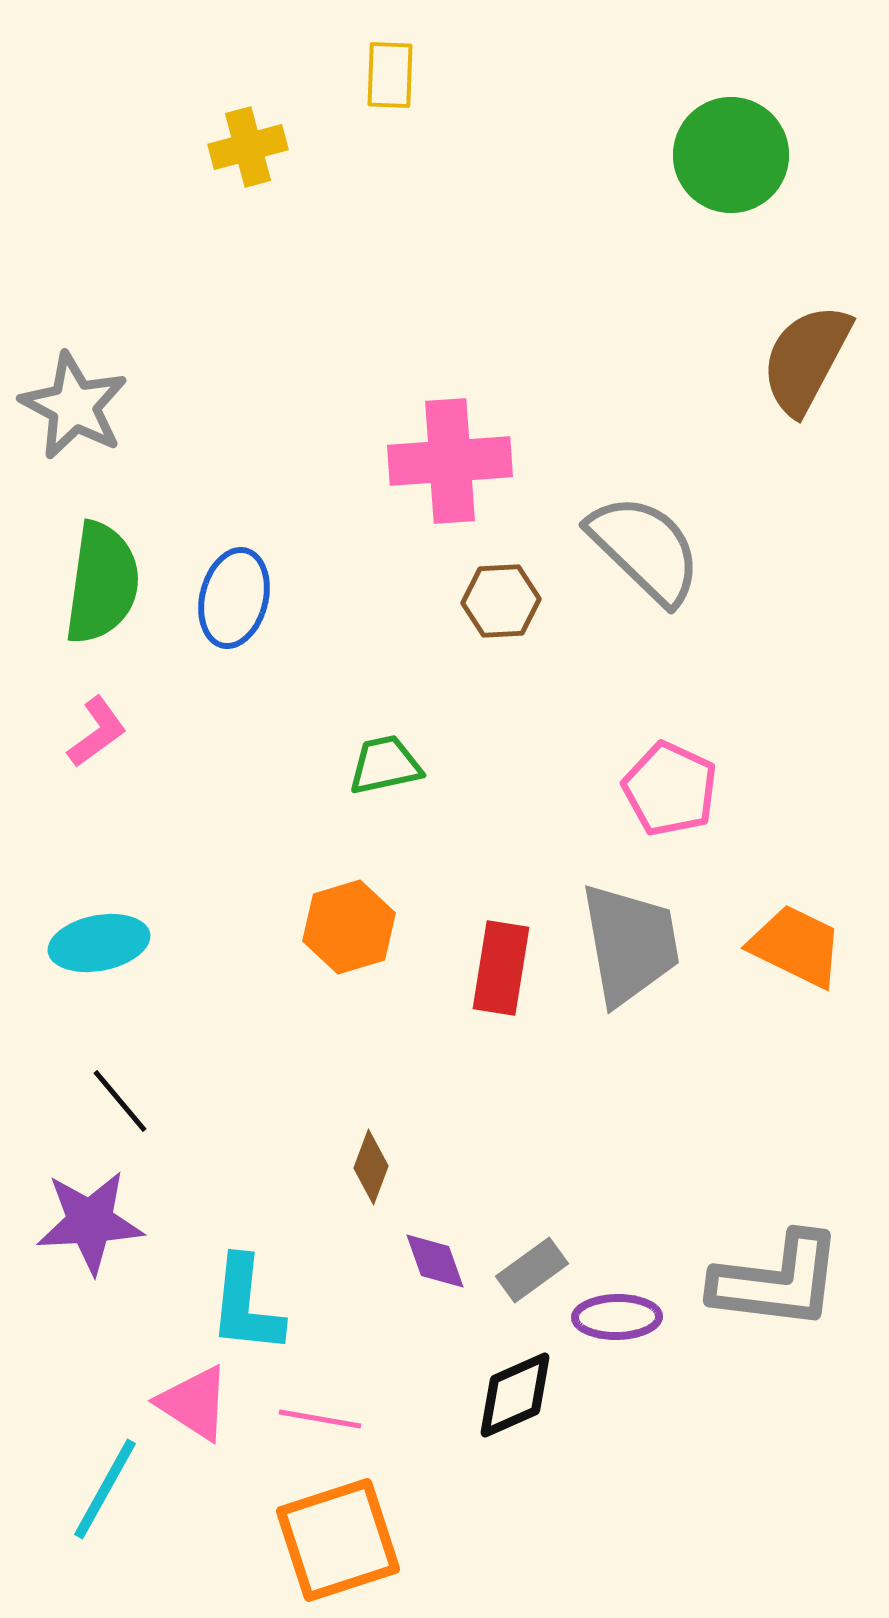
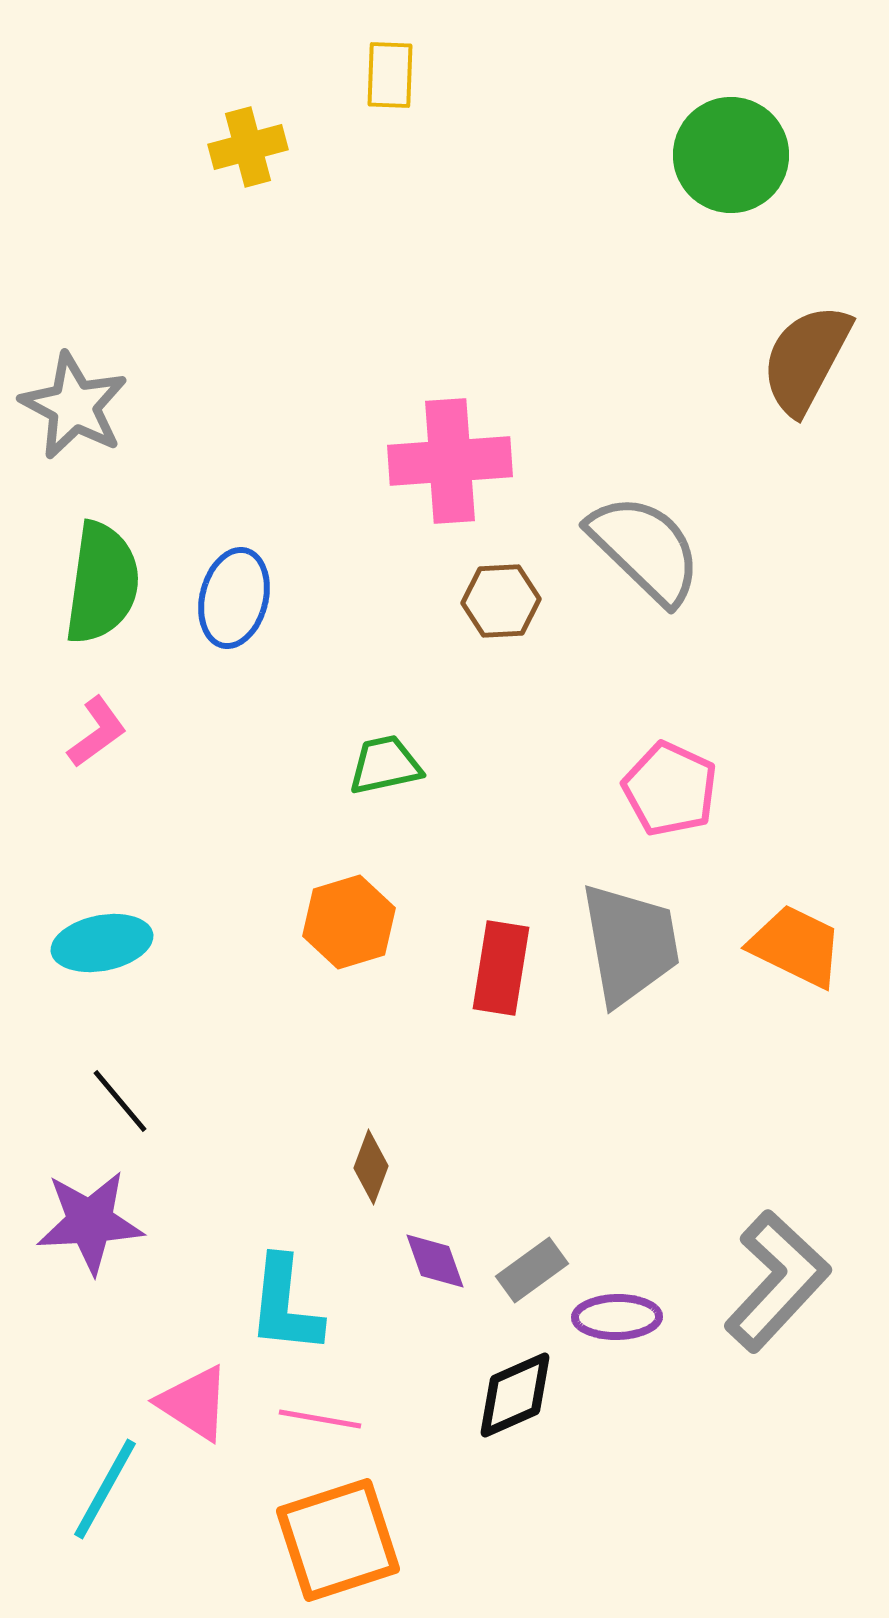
orange hexagon: moved 5 px up
cyan ellipse: moved 3 px right
gray L-shape: rotated 54 degrees counterclockwise
cyan L-shape: moved 39 px right
